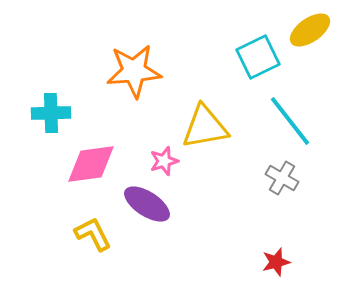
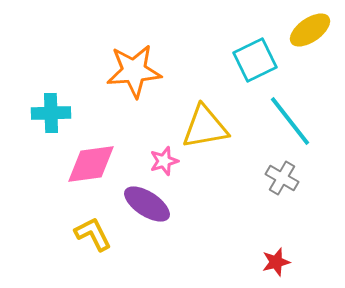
cyan square: moved 3 px left, 3 px down
